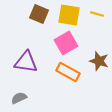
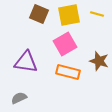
yellow square: rotated 20 degrees counterclockwise
pink square: moved 1 px left, 1 px down
orange rectangle: rotated 15 degrees counterclockwise
